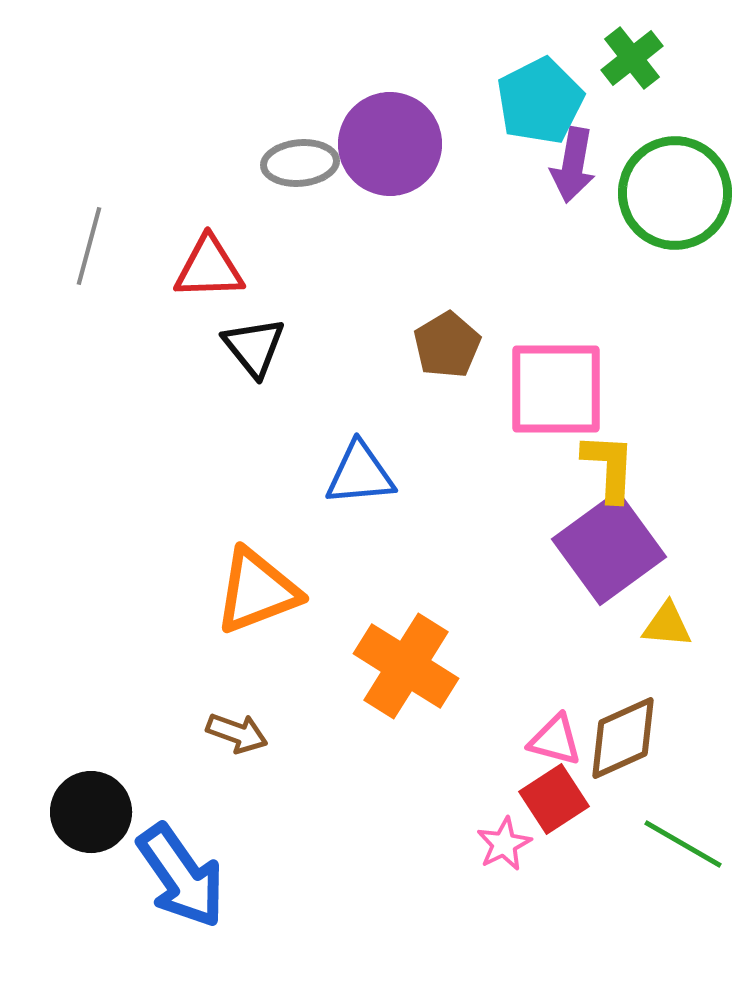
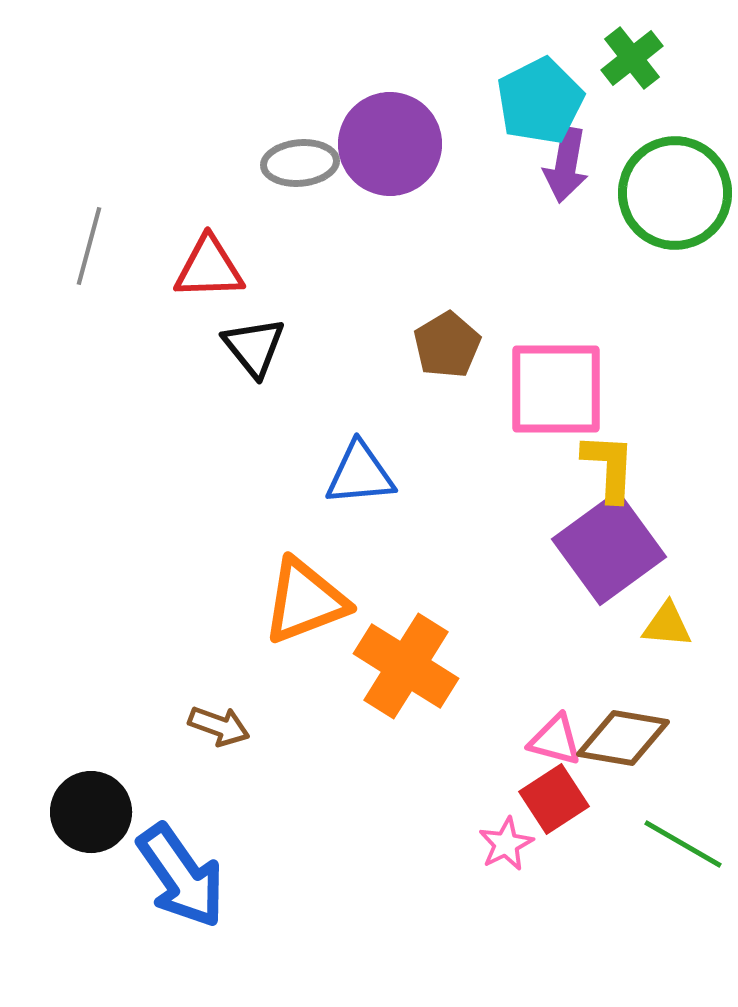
purple arrow: moved 7 px left
orange triangle: moved 48 px right, 10 px down
brown arrow: moved 18 px left, 7 px up
brown diamond: rotated 34 degrees clockwise
pink star: moved 2 px right
